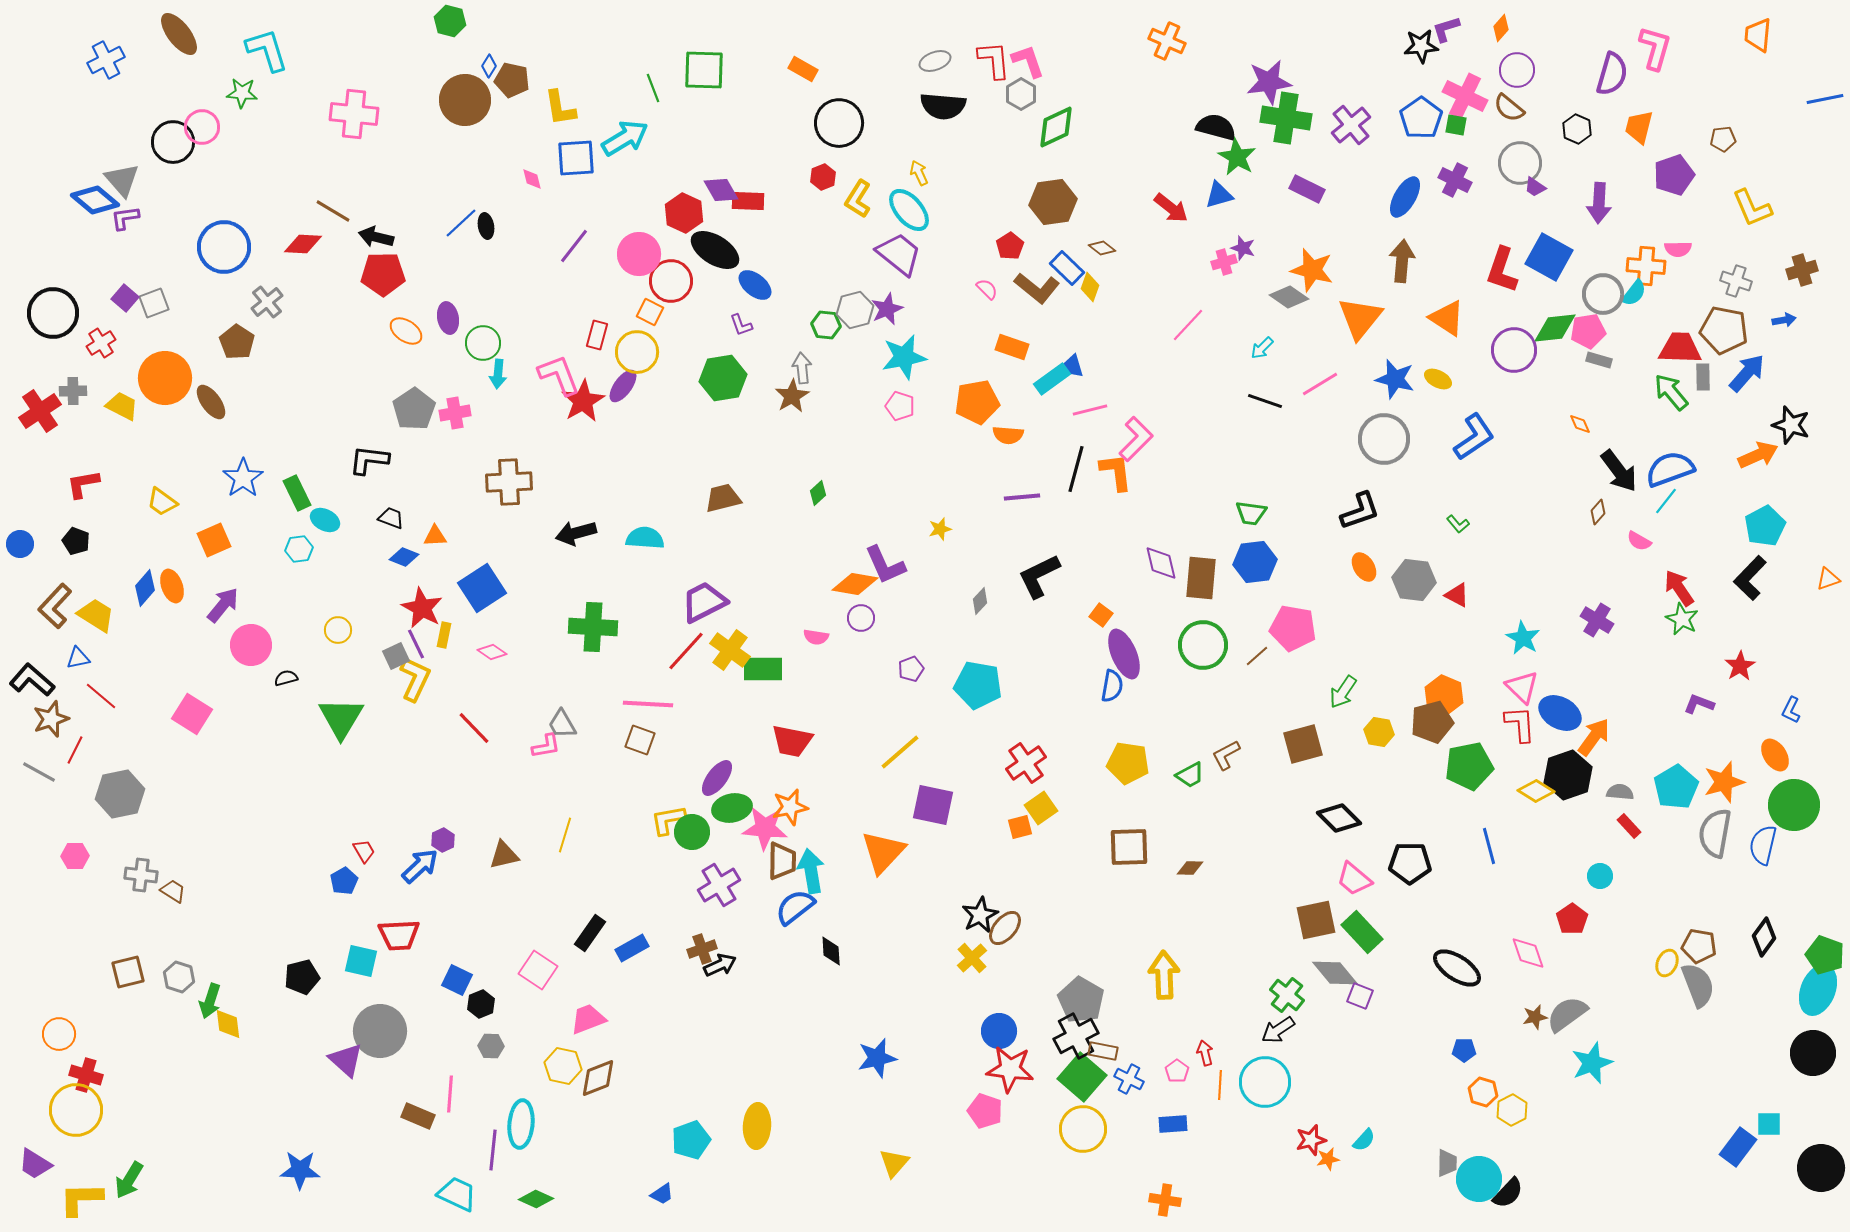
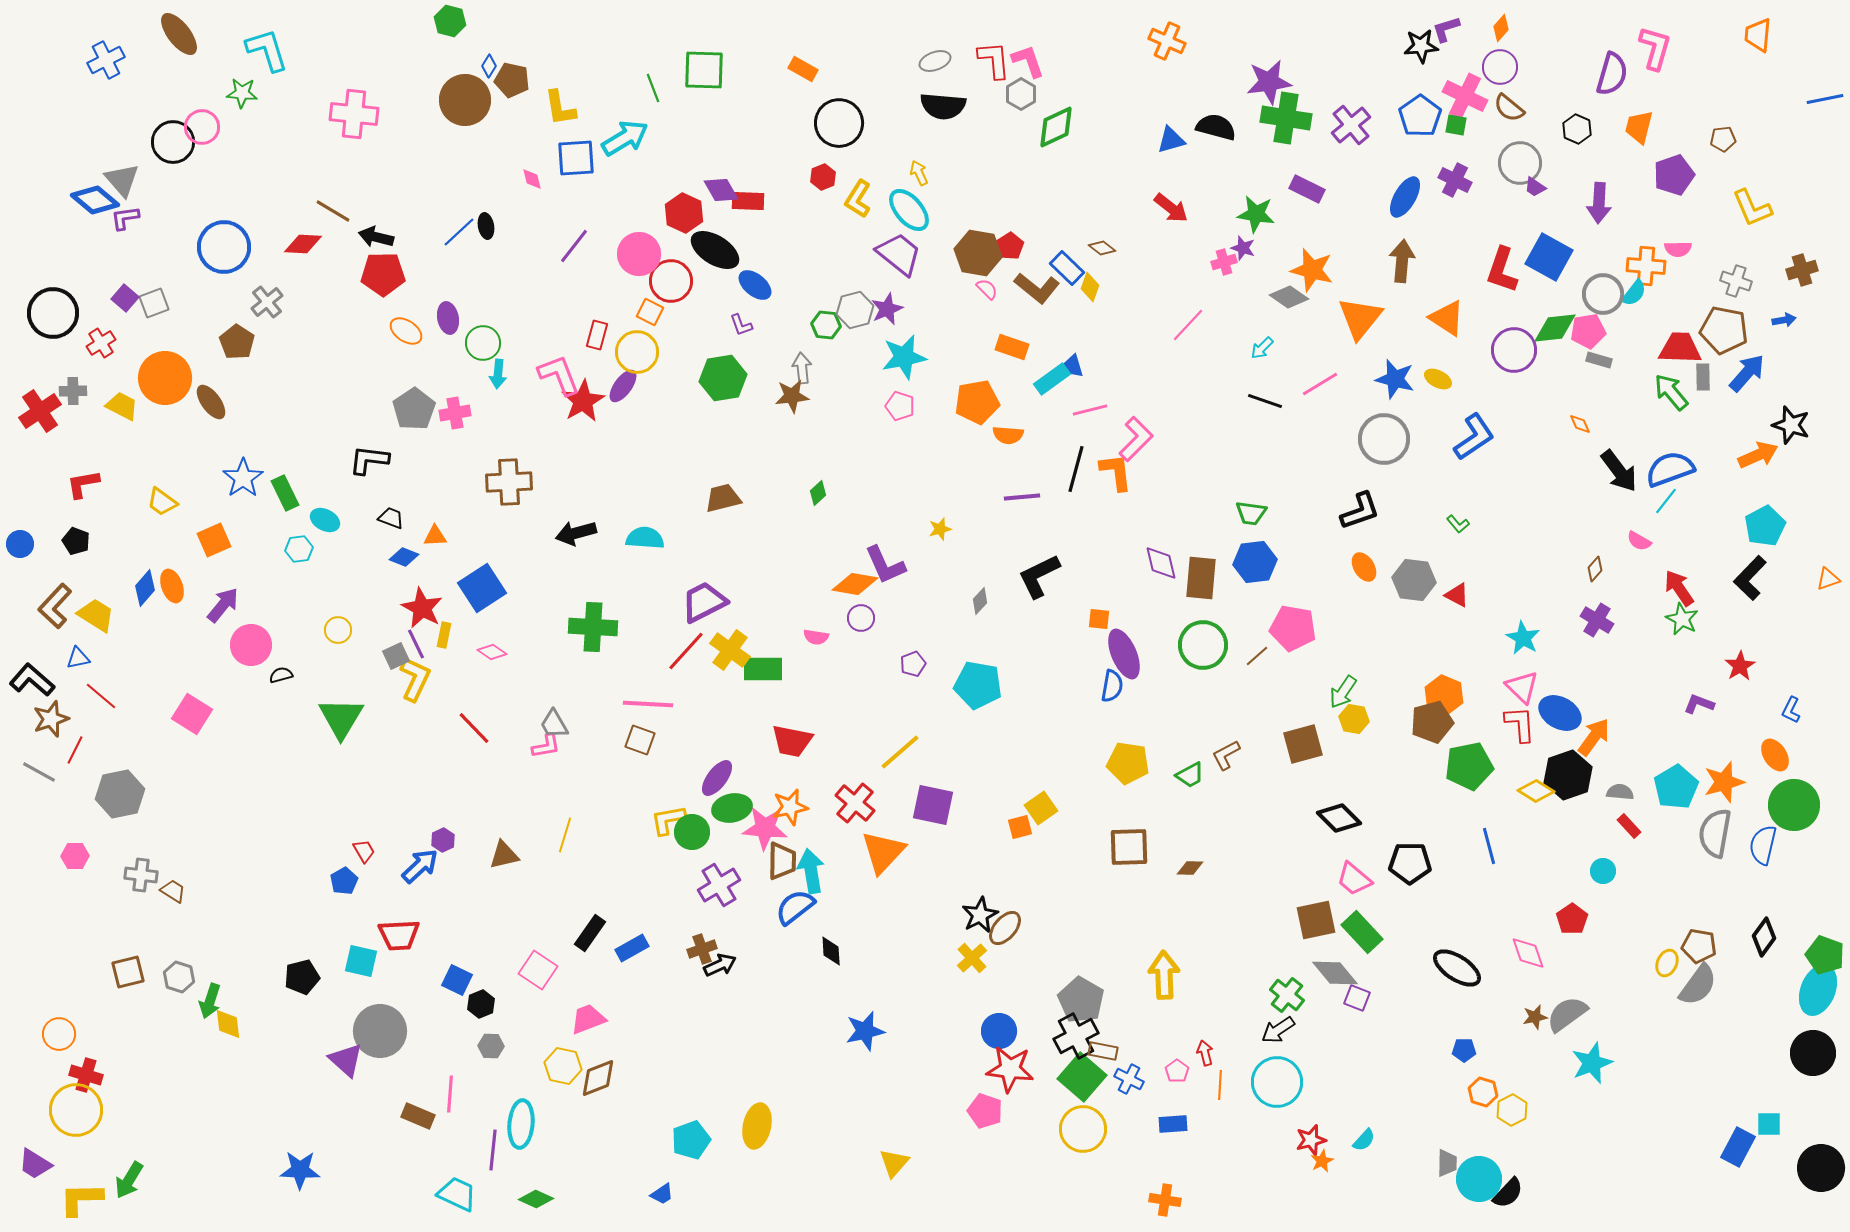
purple circle at (1517, 70): moved 17 px left, 3 px up
blue pentagon at (1421, 118): moved 1 px left, 2 px up
green star at (1237, 157): moved 19 px right, 57 px down; rotated 21 degrees counterclockwise
blue triangle at (1219, 195): moved 48 px left, 55 px up
brown hexagon at (1053, 202): moved 75 px left, 51 px down; rotated 18 degrees clockwise
blue line at (461, 223): moved 2 px left, 9 px down
brown star at (792, 396): rotated 24 degrees clockwise
green rectangle at (297, 493): moved 12 px left
brown diamond at (1598, 512): moved 3 px left, 57 px down
orange square at (1101, 615): moved 2 px left, 4 px down; rotated 30 degrees counterclockwise
purple pentagon at (911, 669): moved 2 px right, 5 px up
black semicircle at (286, 678): moved 5 px left, 3 px up
gray trapezoid at (562, 724): moved 8 px left
yellow hexagon at (1379, 732): moved 25 px left, 13 px up
red cross at (1026, 763): moved 171 px left, 40 px down; rotated 15 degrees counterclockwise
cyan circle at (1600, 876): moved 3 px right, 5 px up
gray semicircle at (1698, 985): rotated 57 degrees clockwise
purple square at (1360, 996): moved 3 px left, 2 px down
blue star at (877, 1058): moved 12 px left, 27 px up
cyan circle at (1265, 1082): moved 12 px right
yellow ellipse at (757, 1126): rotated 9 degrees clockwise
blue rectangle at (1738, 1147): rotated 9 degrees counterclockwise
orange star at (1328, 1159): moved 6 px left, 2 px down; rotated 15 degrees counterclockwise
